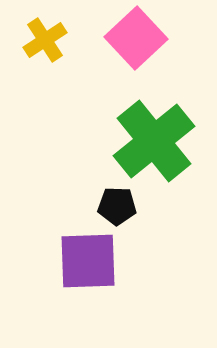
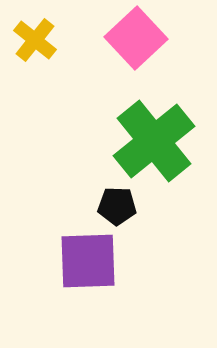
yellow cross: moved 10 px left; rotated 18 degrees counterclockwise
